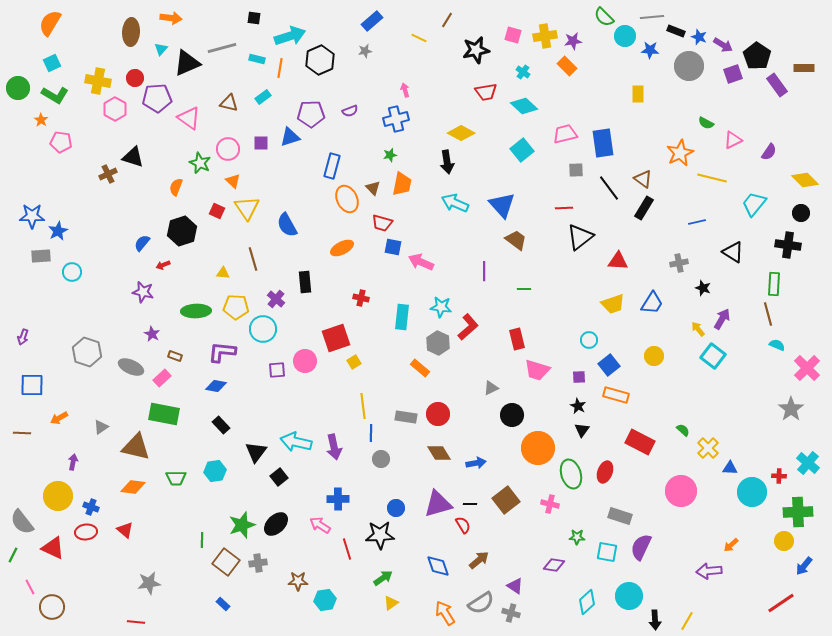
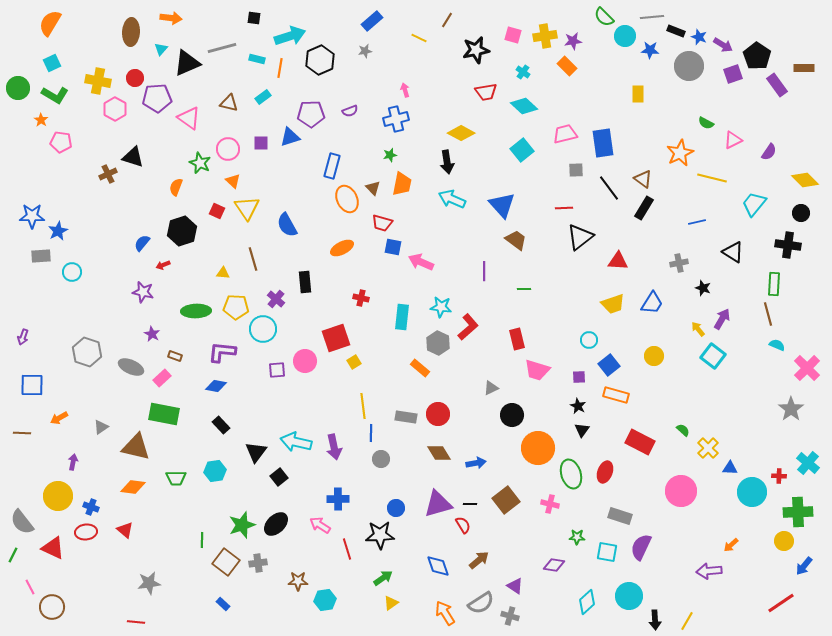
cyan arrow at (455, 203): moved 3 px left, 4 px up
gray cross at (511, 613): moved 1 px left, 3 px down
